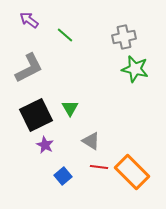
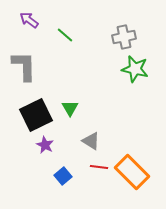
gray L-shape: moved 5 px left, 2 px up; rotated 64 degrees counterclockwise
